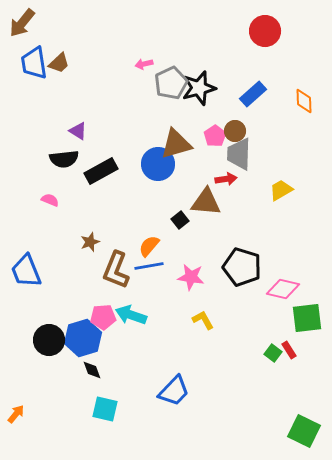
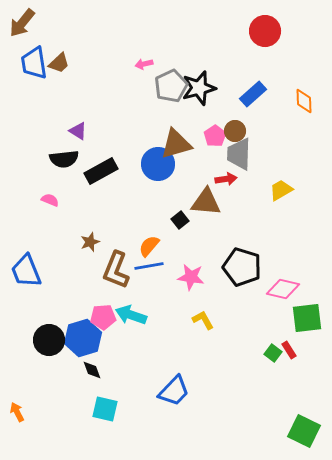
gray pentagon at (171, 83): moved 3 px down
orange arrow at (16, 414): moved 1 px right, 2 px up; rotated 66 degrees counterclockwise
